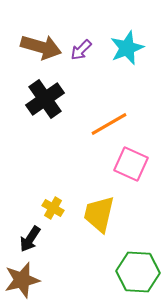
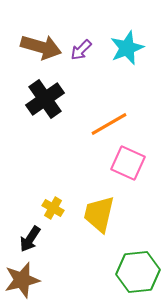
pink square: moved 3 px left, 1 px up
green hexagon: rotated 9 degrees counterclockwise
